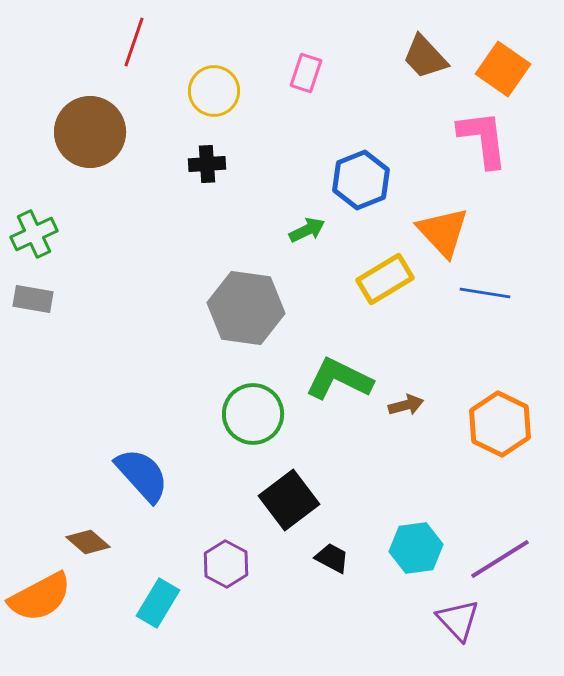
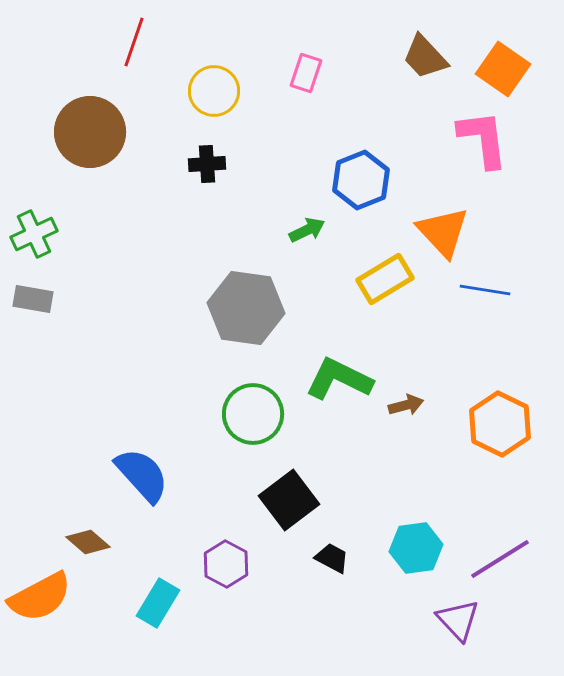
blue line: moved 3 px up
